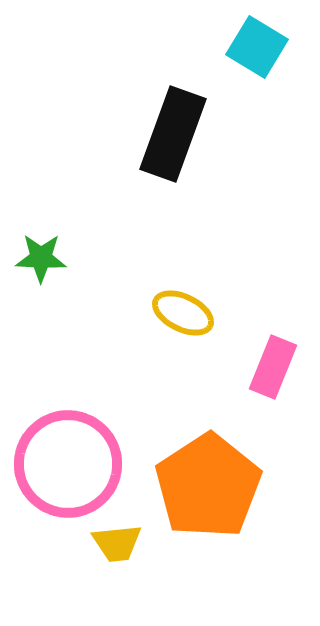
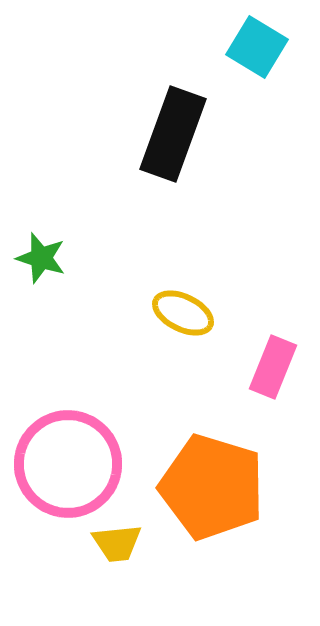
green star: rotated 15 degrees clockwise
orange pentagon: moved 4 px right, 1 px down; rotated 22 degrees counterclockwise
